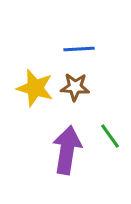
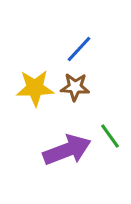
blue line: rotated 44 degrees counterclockwise
yellow star: rotated 18 degrees counterclockwise
purple arrow: rotated 60 degrees clockwise
